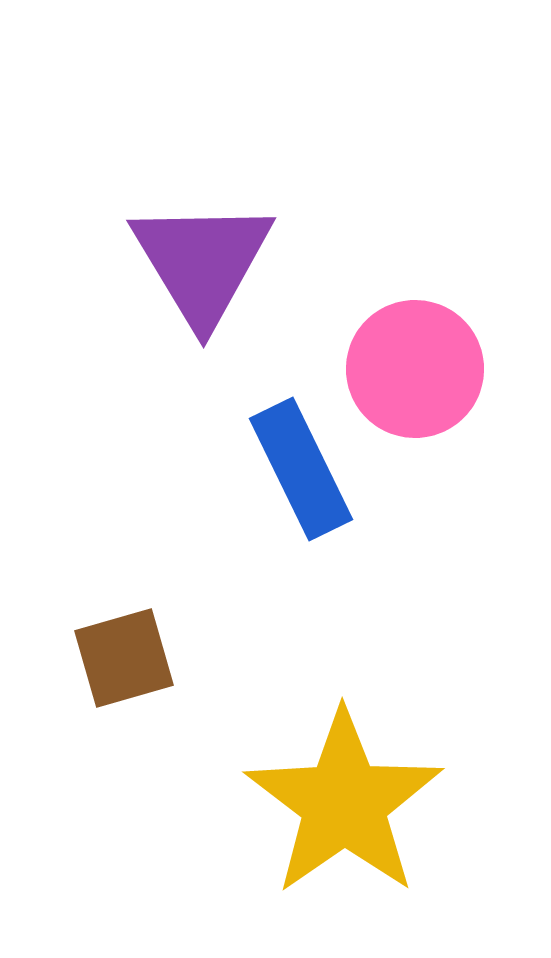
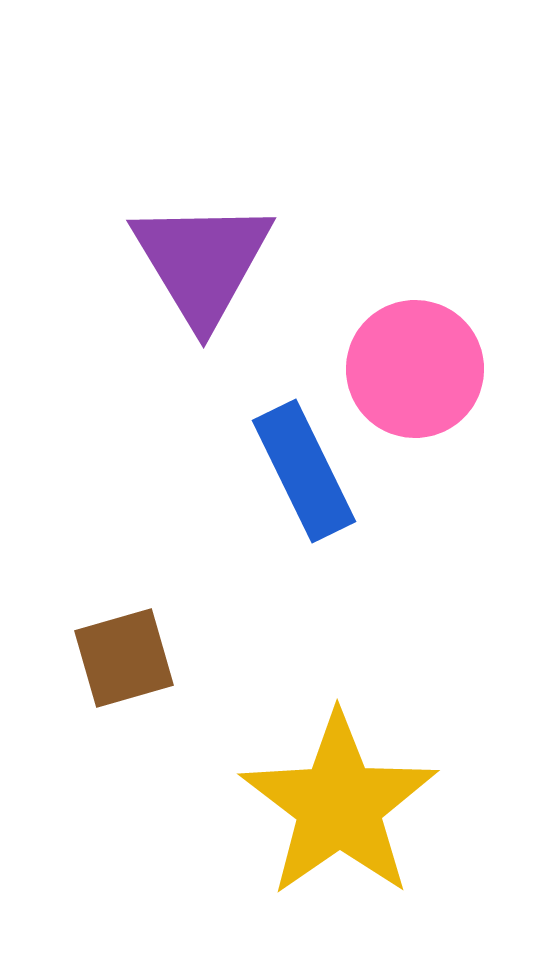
blue rectangle: moved 3 px right, 2 px down
yellow star: moved 5 px left, 2 px down
